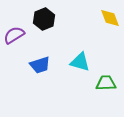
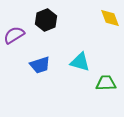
black hexagon: moved 2 px right, 1 px down
